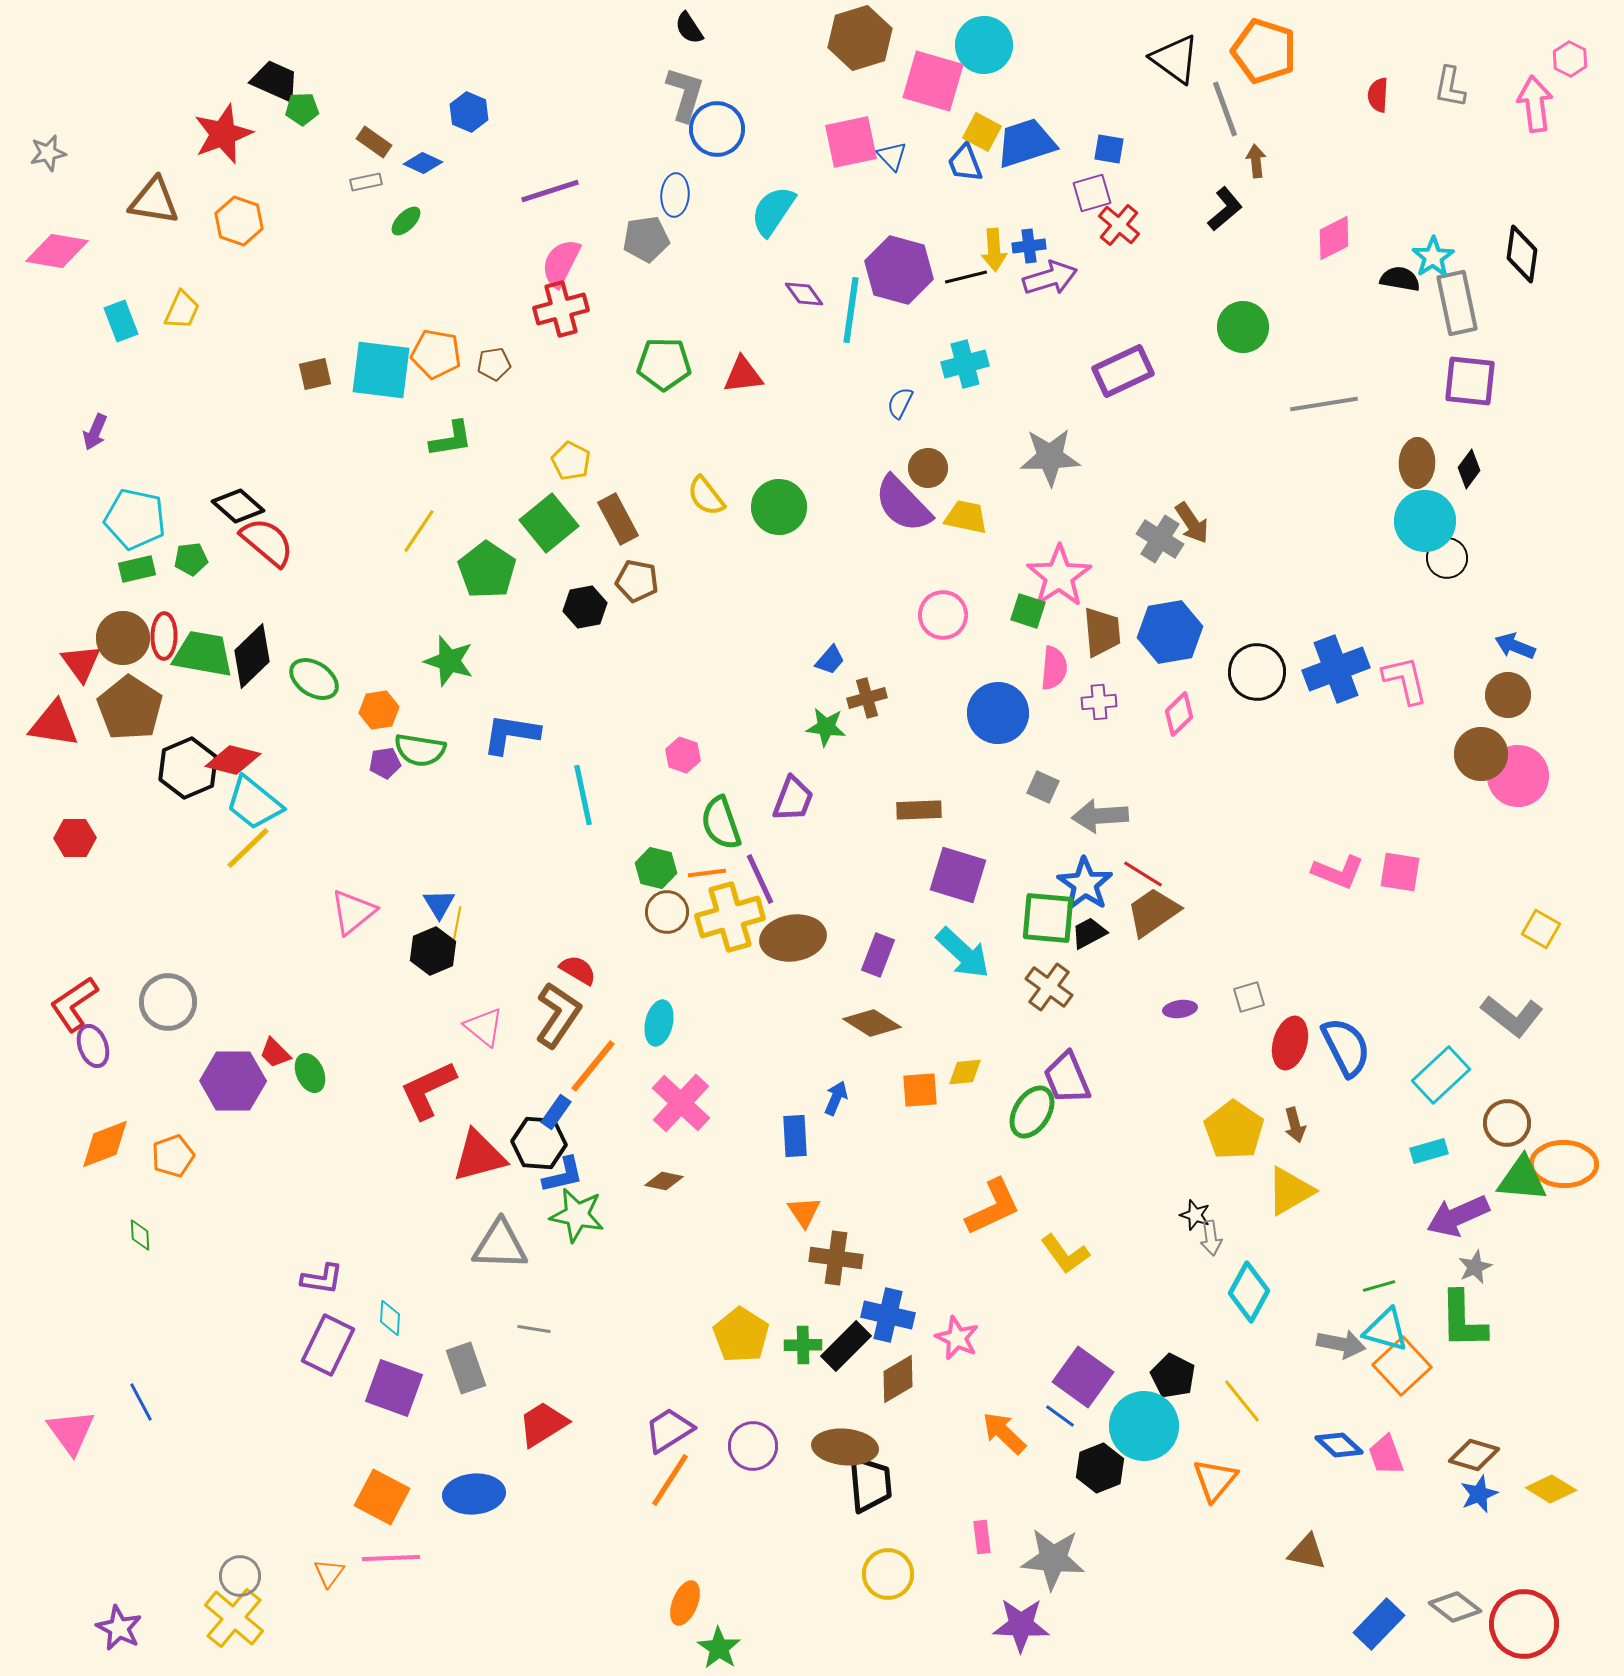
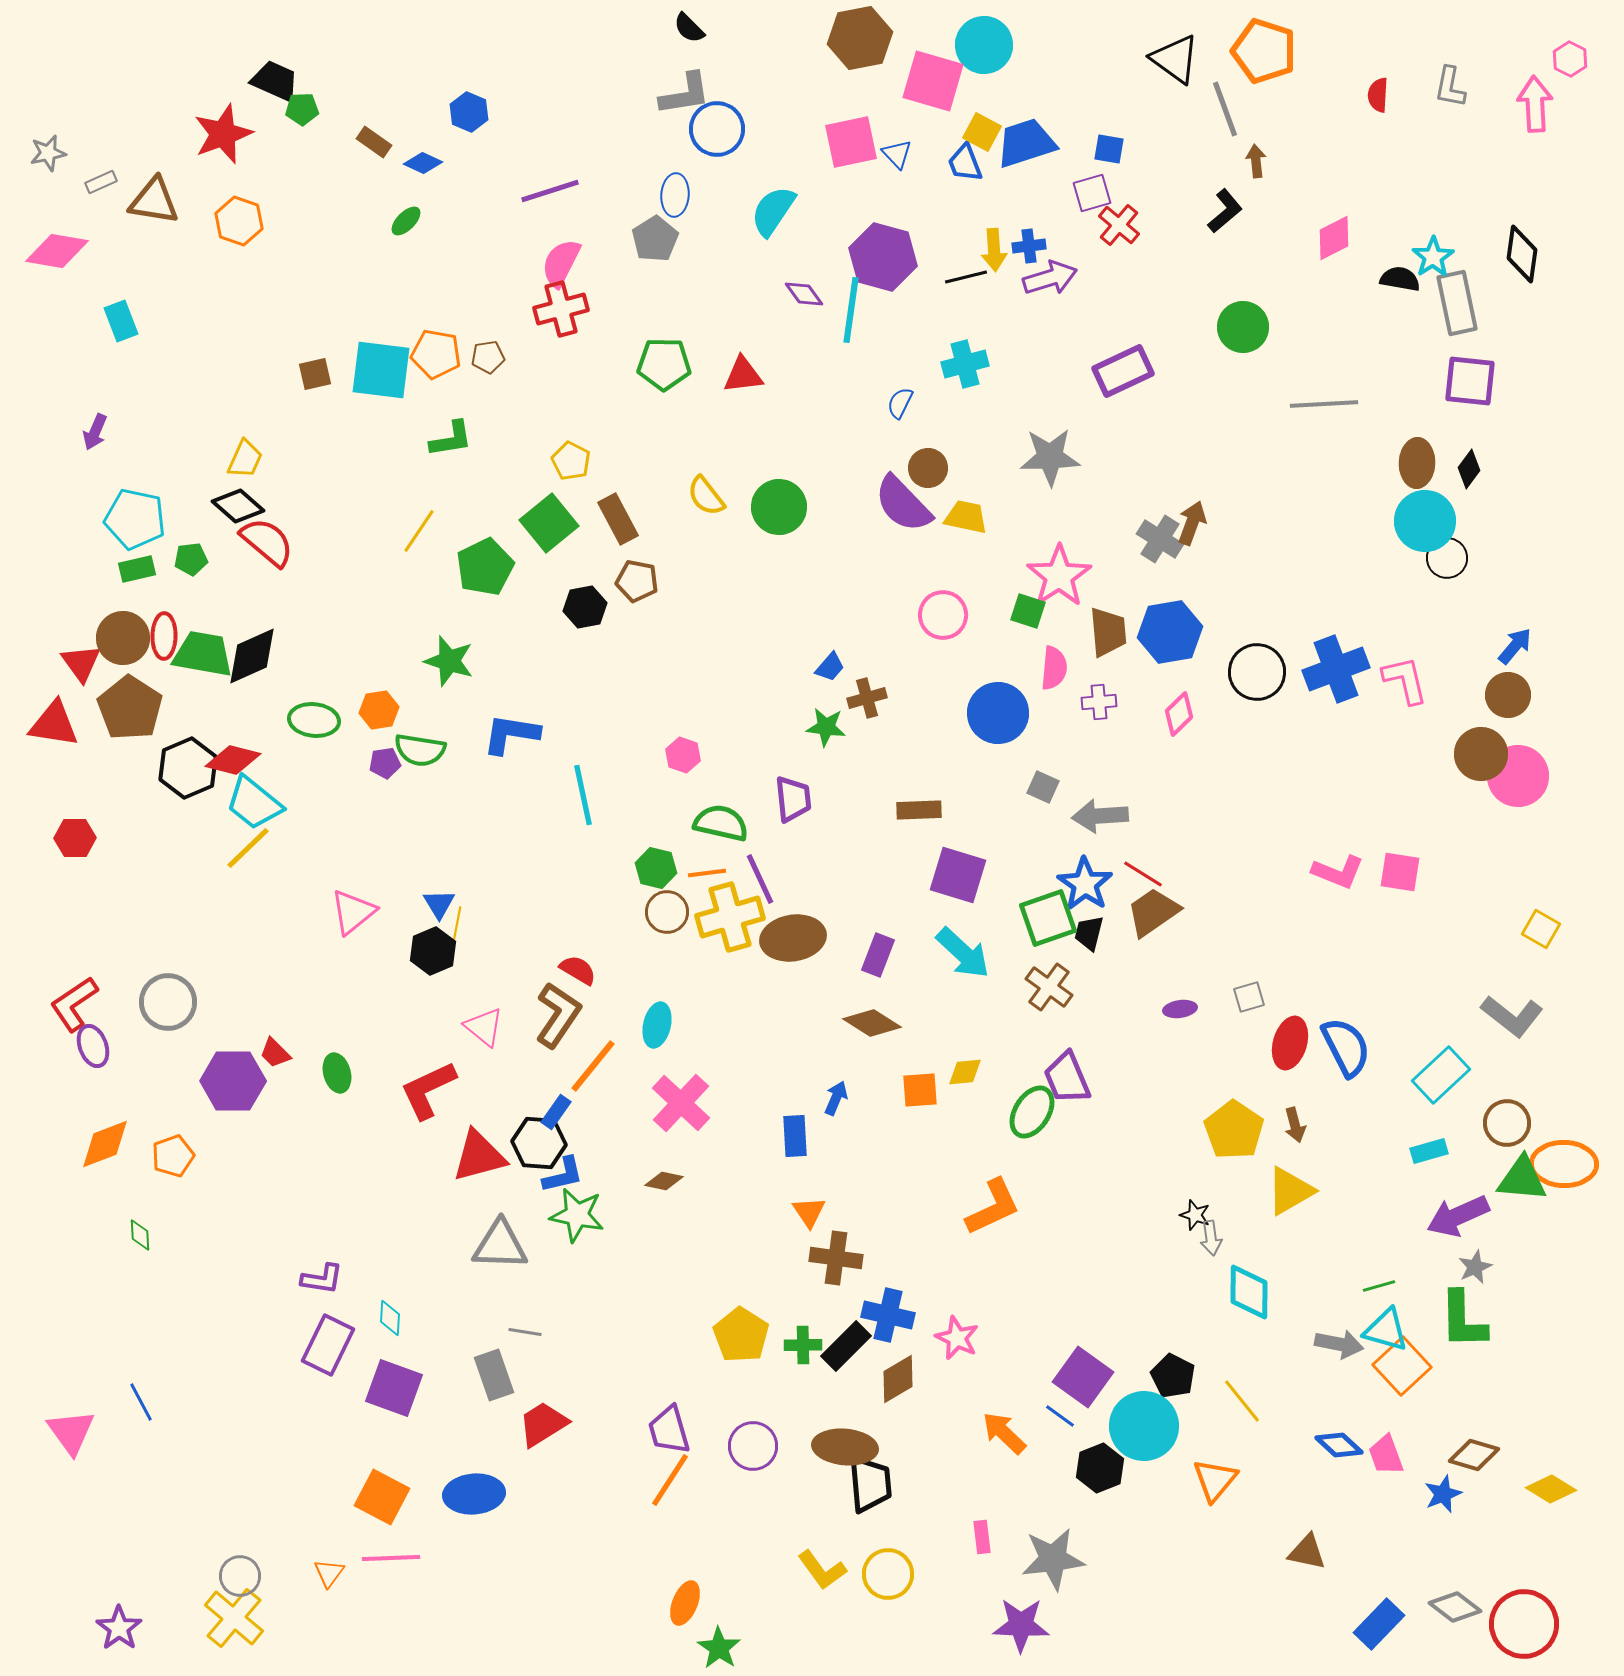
black semicircle at (689, 28): rotated 12 degrees counterclockwise
brown hexagon at (860, 38): rotated 6 degrees clockwise
gray L-shape at (685, 94): rotated 64 degrees clockwise
pink arrow at (1535, 104): rotated 4 degrees clockwise
blue triangle at (892, 156): moved 5 px right, 2 px up
gray rectangle at (366, 182): moved 265 px left; rotated 12 degrees counterclockwise
black L-shape at (1225, 209): moved 2 px down
gray pentagon at (646, 239): moved 9 px right; rotated 24 degrees counterclockwise
purple hexagon at (899, 270): moved 16 px left, 13 px up
yellow trapezoid at (182, 310): moved 63 px right, 149 px down
brown pentagon at (494, 364): moved 6 px left, 7 px up
gray line at (1324, 404): rotated 6 degrees clockwise
brown arrow at (1192, 523): rotated 126 degrees counterclockwise
green pentagon at (487, 570): moved 2 px left, 3 px up; rotated 12 degrees clockwise
brown trapezoid at (1102, 632): moved 6 px right
blue arrow at (1515, 646): rotated 108 degrees clockwise
black diamond at (252, 656): rotated 20 degrees clockwise
blue trapezoid at (830, 660): moved 7 px down
green ellipse at (314, 679): moved 41 px down; rotated 27 degrees counterclockwise
purple trapezoid at (793, 799): rotated 27 degrees counterclockwise
green semicircle at (721, 823): rotated 122 degrees clockwise
green square at (1048, 918): rotated 24 degrees counterclockwise
black trapezoid at (1089, 933): rotated 48 degrees counterclockwise
cyan ellipse at (659, 1023): moved 2 px left, 2 px down
green ellipse at (310, 1073): moved 27 px right; rotated 9 degrees clockwise
orange triangle at (804, 1212): moved 5 px right
yellow L-shape at (1065, 1254): moved 243 px left, 316 px down
cyan diamond at (1249, 1292): rotated 28 degrees counterclockwise
gray line at (534, 1329): moved 9 px left, 3 px down
gray arrow at (1341, 1344): moved 2 px left
gray rectangle at (466, 1368): moved 28 px right, 7 px down
purple trapezoid at (669, 1430): rotated 74 degrees counterclockwise
blue star at (1479, 1494): moved 36 px left
gray star at (1053, 1559): rotated 12 degrees counterclockwise
purple star at (119, 1628): rotated 9 degrees clockwise
